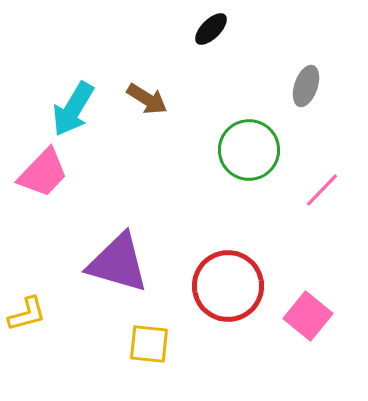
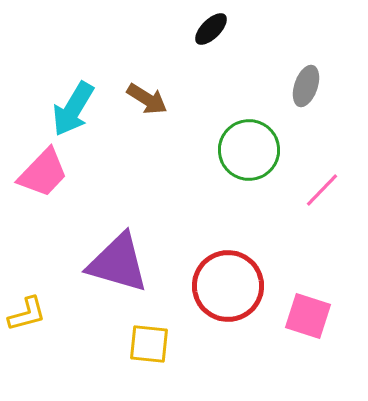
pink square: rotated 21 degrees counterclockwise
